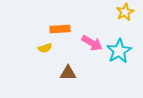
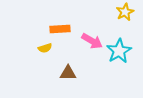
pink arrow: moved 2 px up
